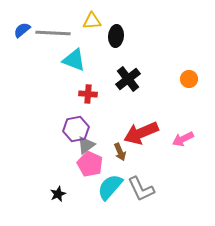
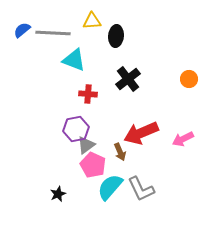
pink pentagon: moved 3 px right, 1 px down
